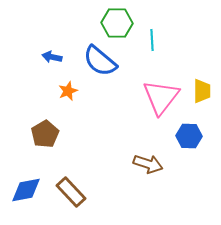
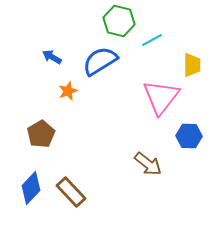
green hexagon: moved 2 px right, 2 px up; rotated 12 degrees clockwise
cyan line: rotated 65 degrees clockwise
blue arrow: rotated 18 degrees clockwise
blue semicircle: rotated 108 degrees clockwise
yellow trapezoid: moved 10 px left, 26 px up
brown pentagon: moved 4 px left
brown arrow: rotated 20 degrees clockwise
blue diamond: moved 5 px right, 2 px up; rotated 36 degrees counterclockwise
